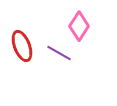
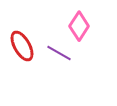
red ellipse: rotated 8 degrees counterclockwise
